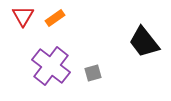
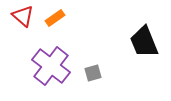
red triangle: rotated 20 degrees counterclockwise
black trapezoid: rotated 16 degrees clockwise
